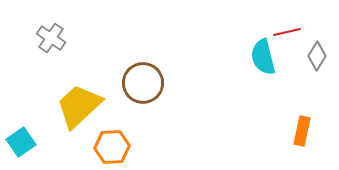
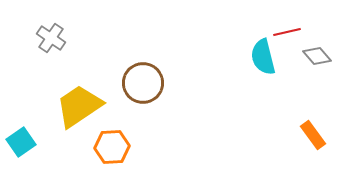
gray diamond: rotated 72 degrees counterclockwise
yellow trapezoid: rotated 9 degrees clockwise
orange rectangle: moved 11 px right, 4 px down; rotated 48 degrees counterclockwise
